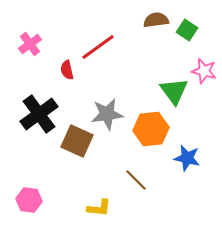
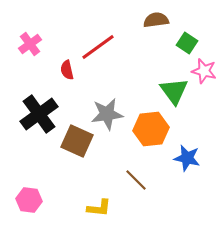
green square: moved 13 px down
